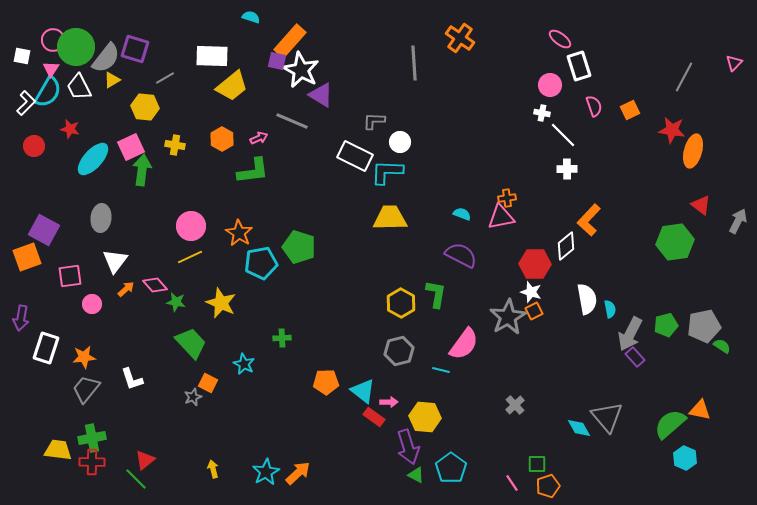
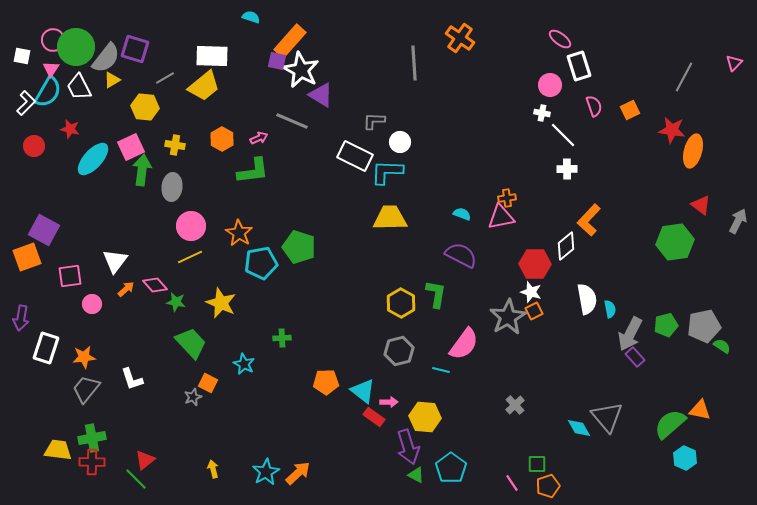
yellow trapezoid at (232, 86): moved 28 px left
gray ellipse at (101, 218): moved 71 px right, 31 px up
